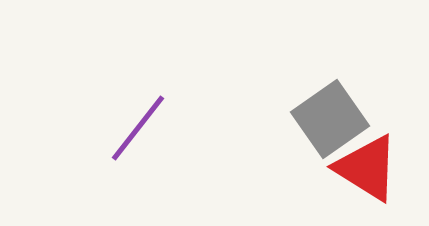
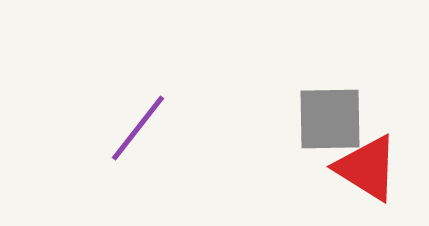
gray square: rotated 34 degrees clockwise
